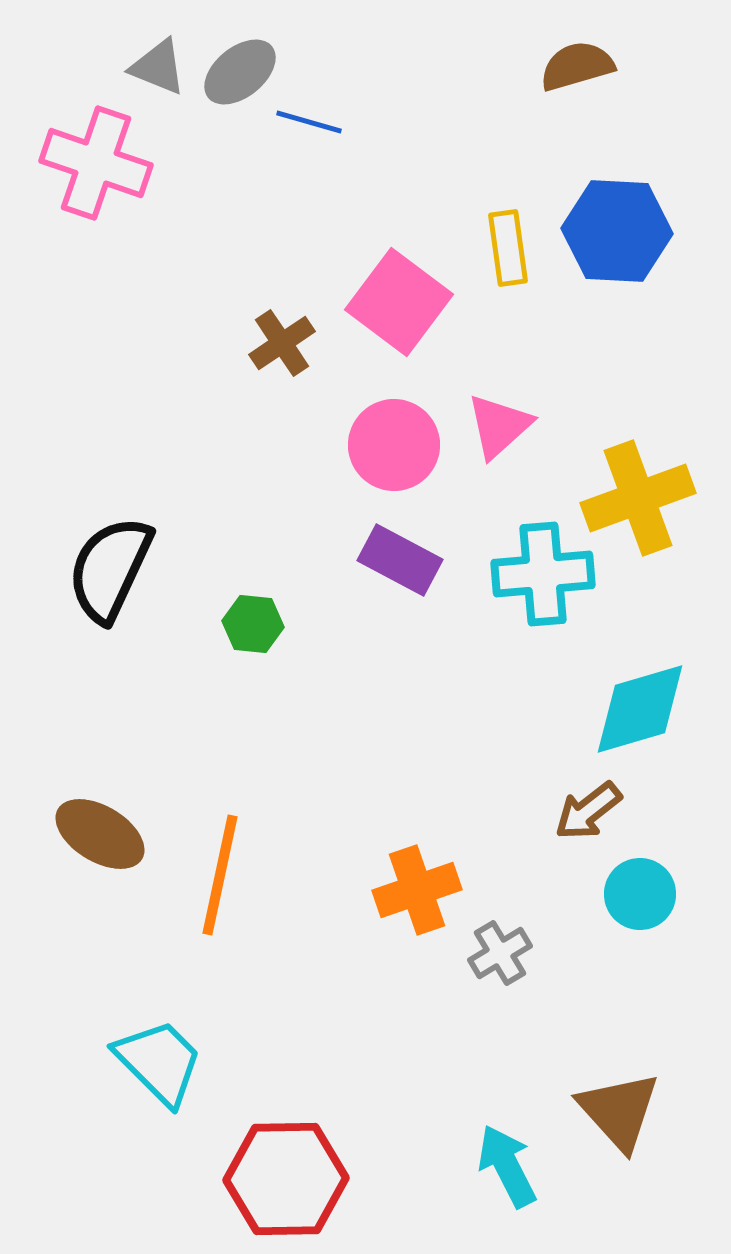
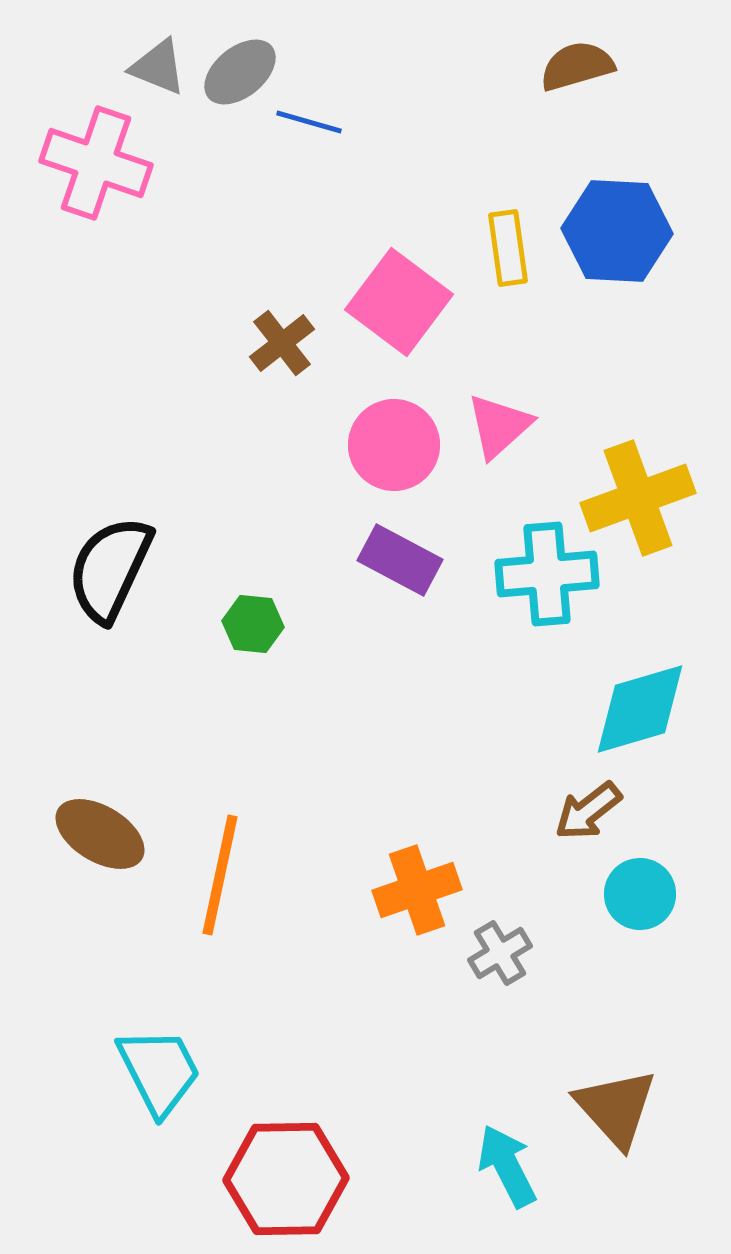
brown cross: rotated 4 degrees counterclockwise
cyan cross: moved 4 px right
cyan trapezoid: moved 9 px down; rotated 18 degrees clockwise
brown triangle: moved 3 px left, 3 px up
